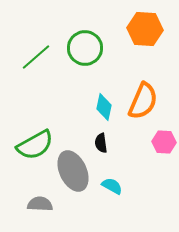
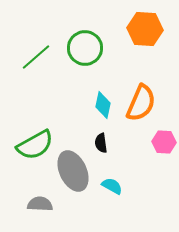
orange semicircle: moved 2 px left, 2 px down
cyan diamond: moved 1 px left, 2 px up
